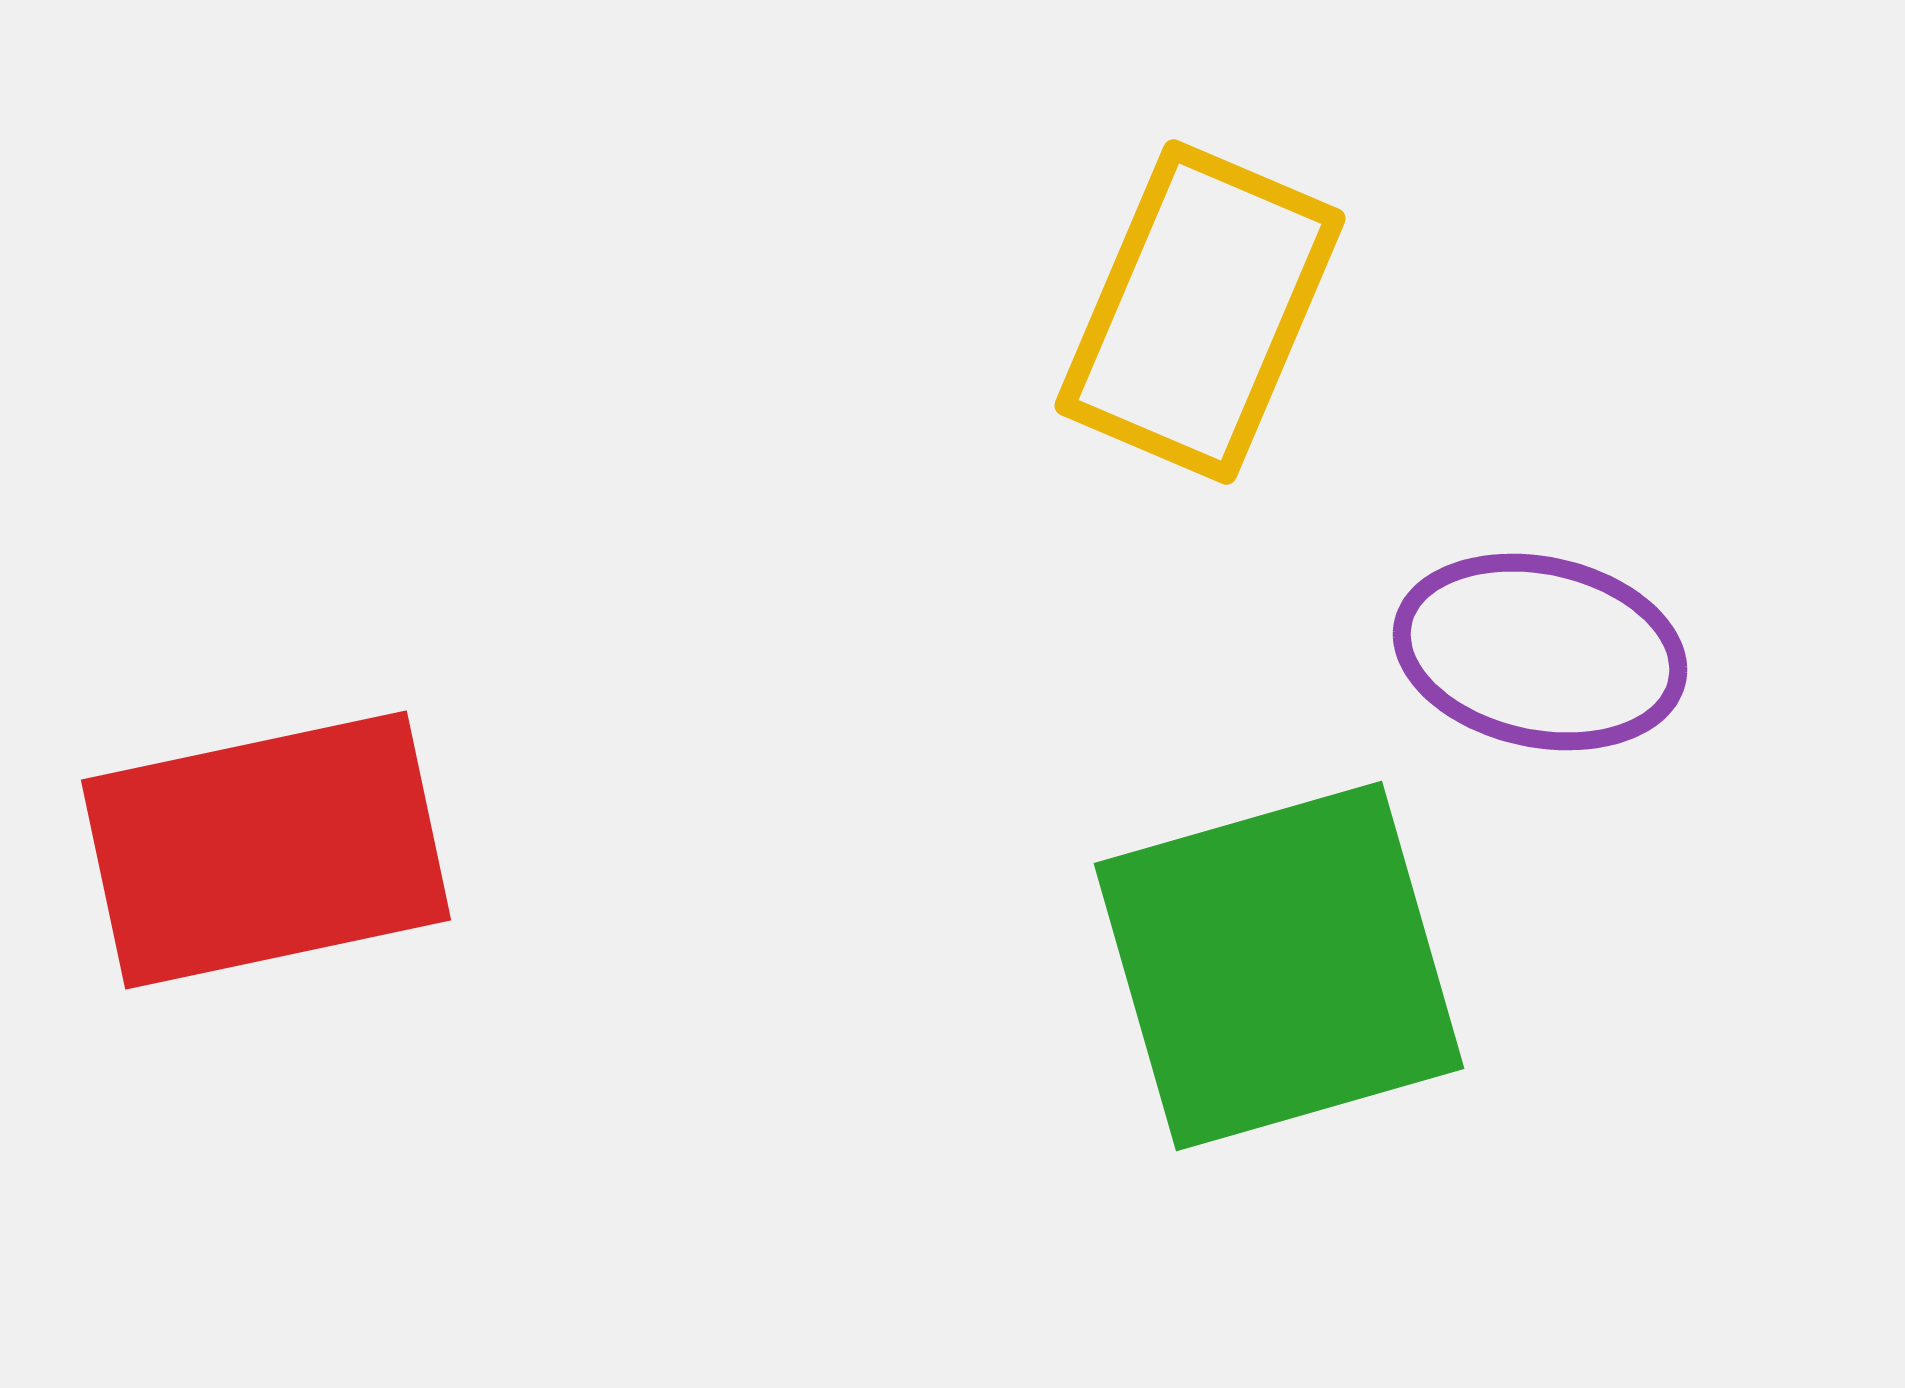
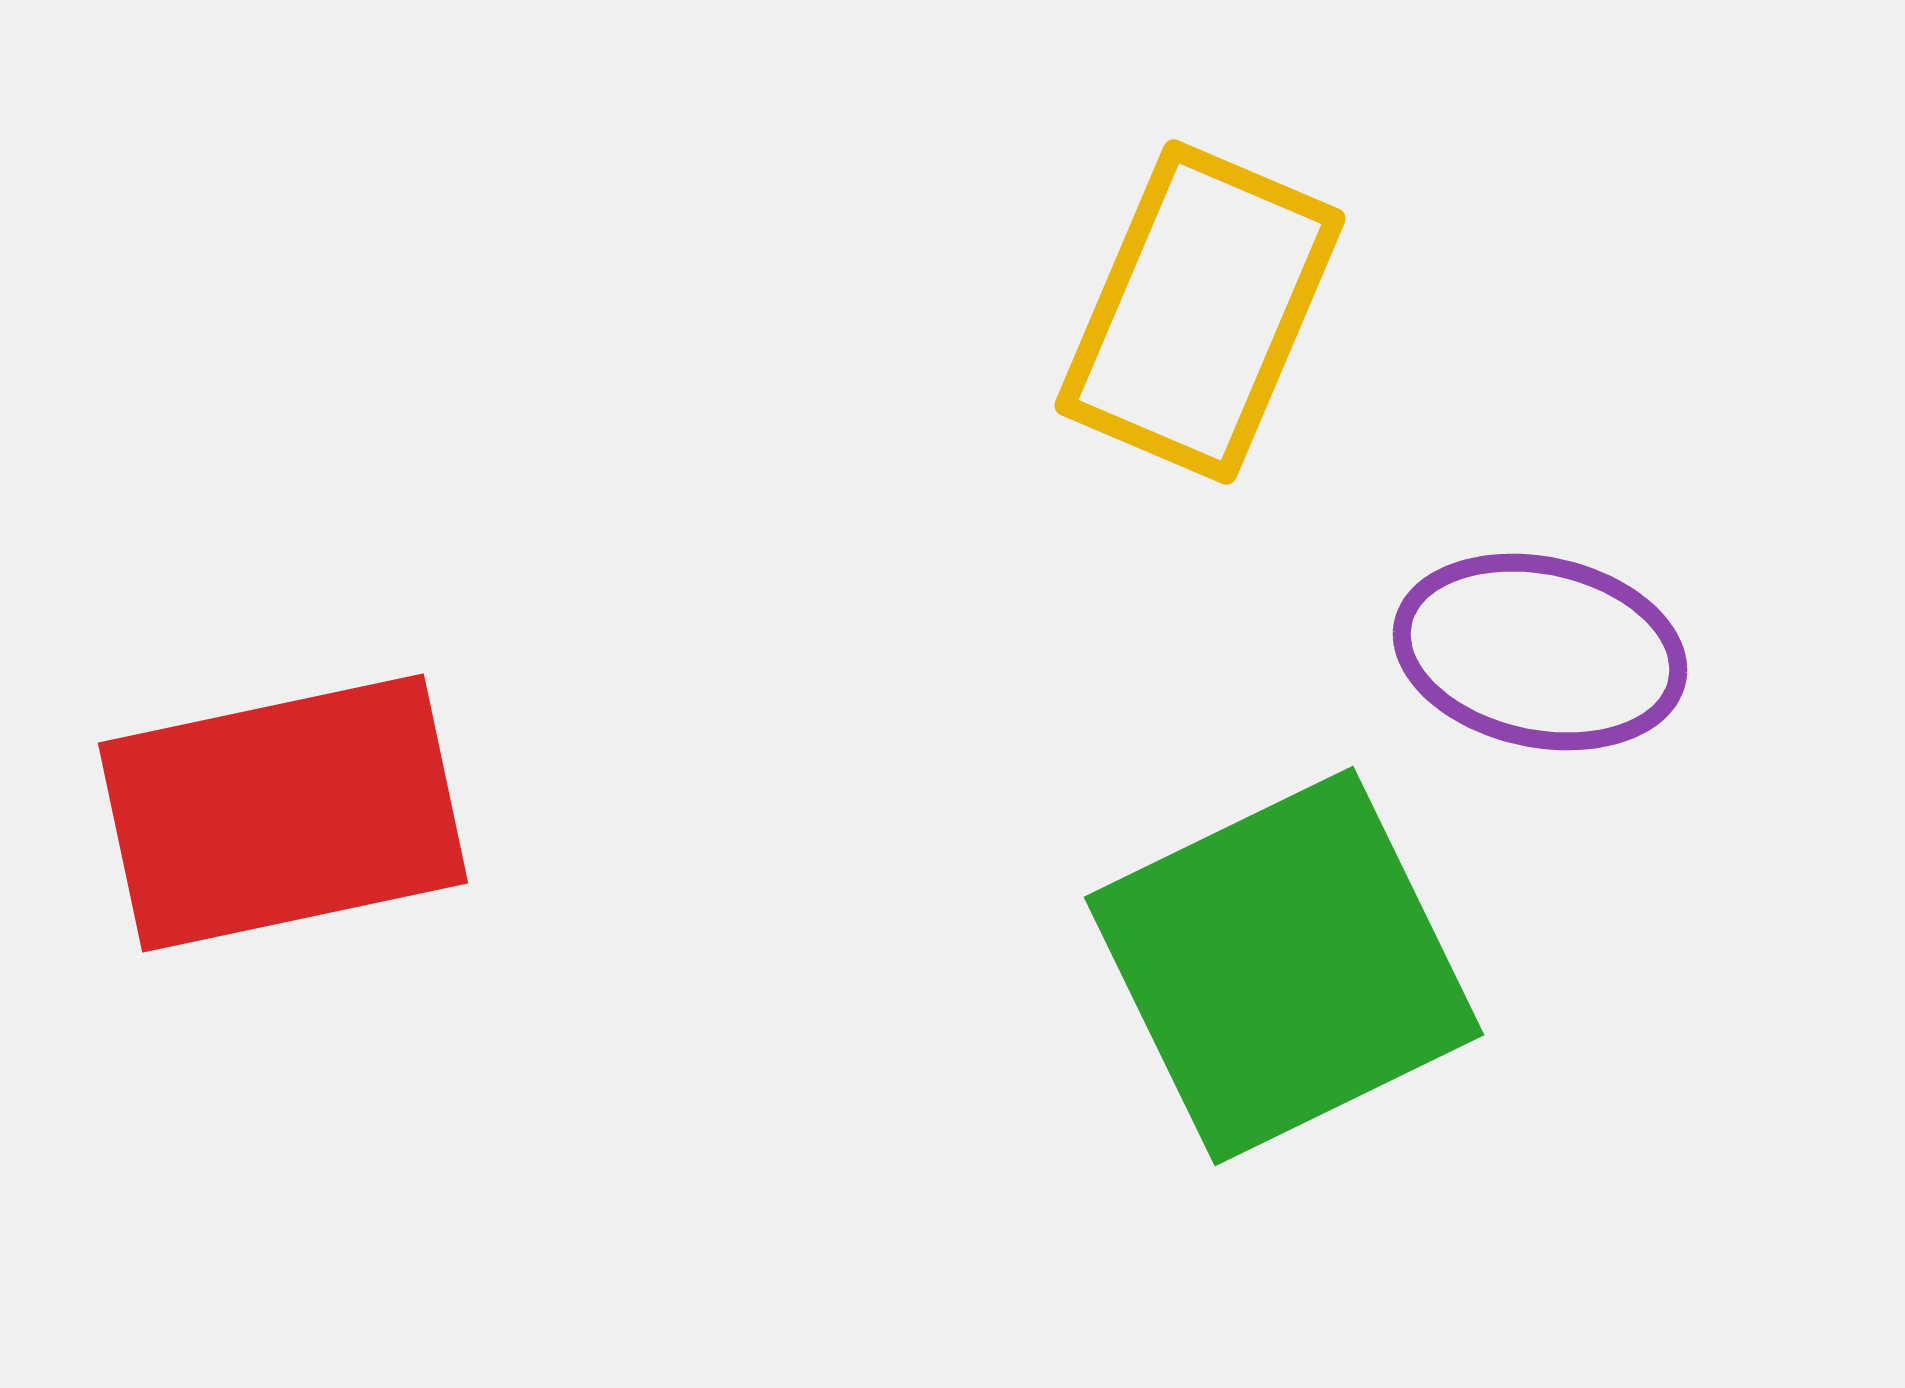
red rectangle: moved 17 px right, 37 px up
green square: moved 5 px right; rotated 10 degrees counterclockwise
